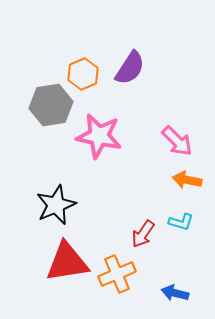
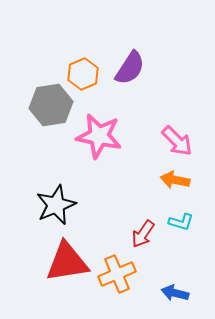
orange arrow: moved 12 px left
